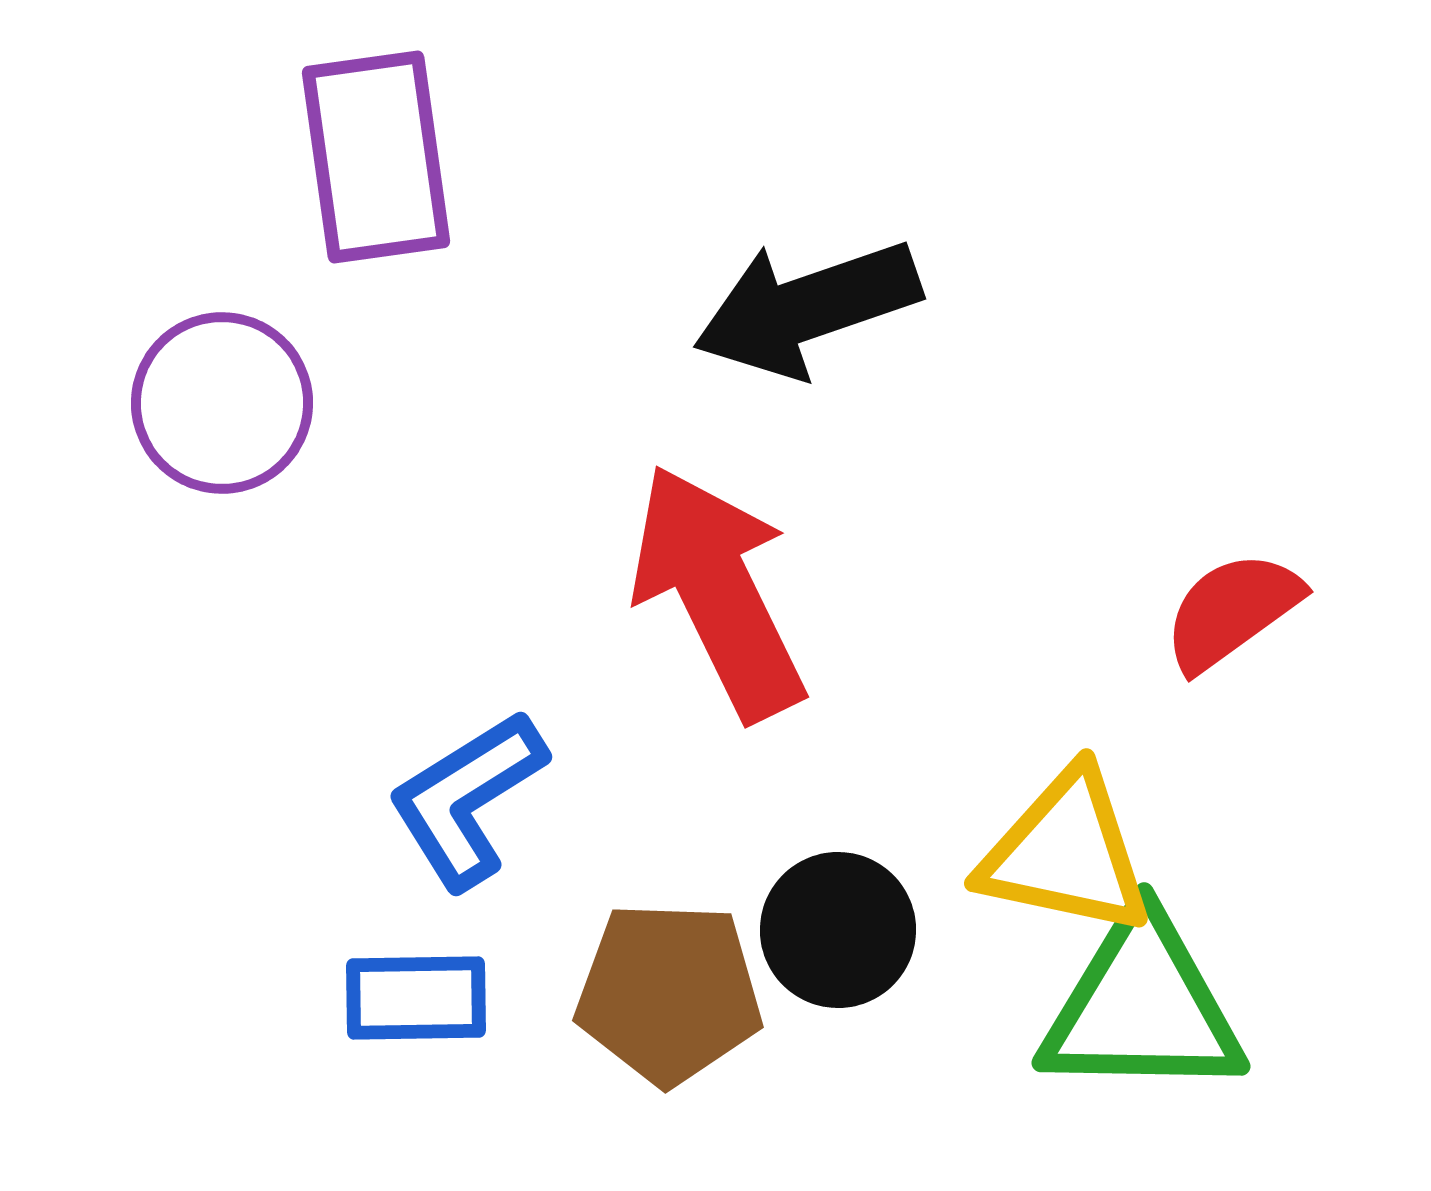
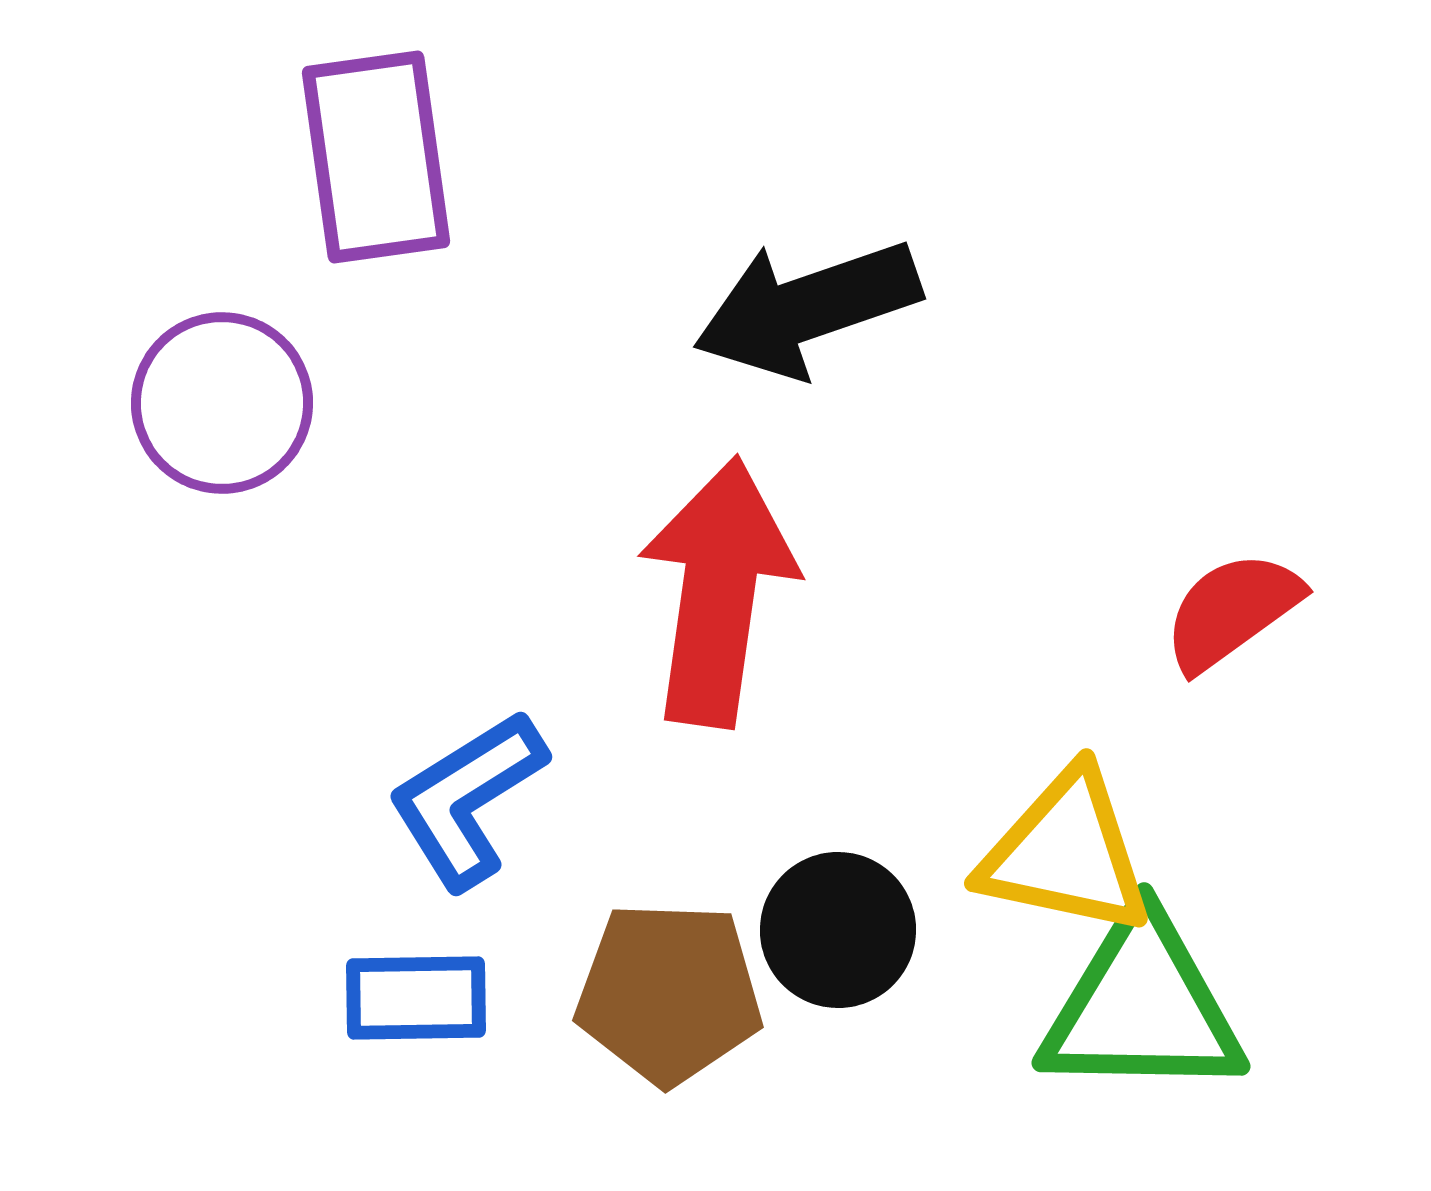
red arrow: rotated 34 degrees clockwise
